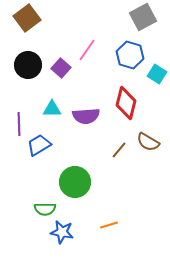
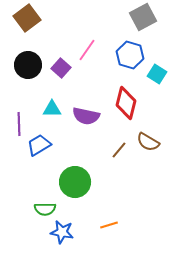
purple semicircle: rotated 16 degrees clockwise
